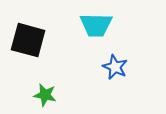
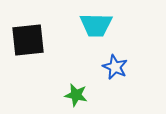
black square: rotated 21 degrees counterclockwise
green star: moved 31 px right
